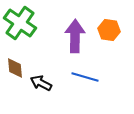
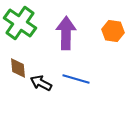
orange hexagon: moved 4 px right, 1 px down
purple arrow: moved 9 px left, 3 px up
brown diamond: moved 3 px right
blue line: moved 9 px left, 2 px down
